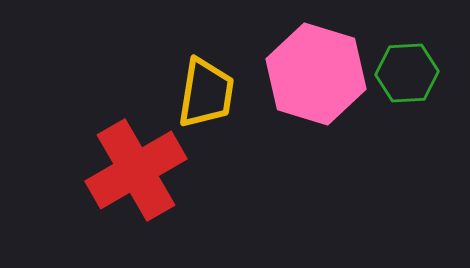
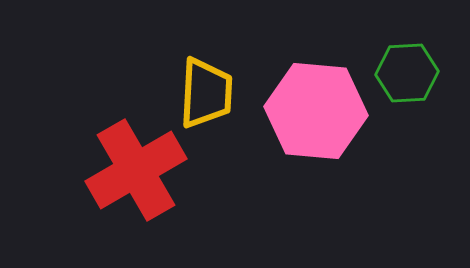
pink hexagon: moved 37 px down; rotated 12 degrees counterclockwise
yellow trapezoid: rotated 6 degrees counterclockwise
